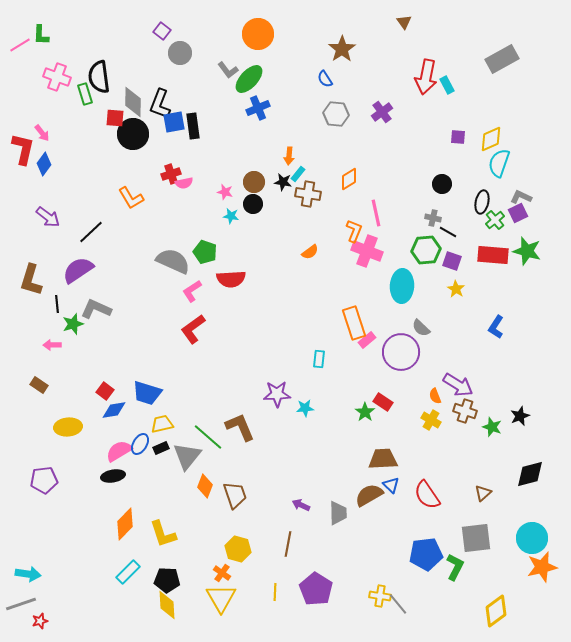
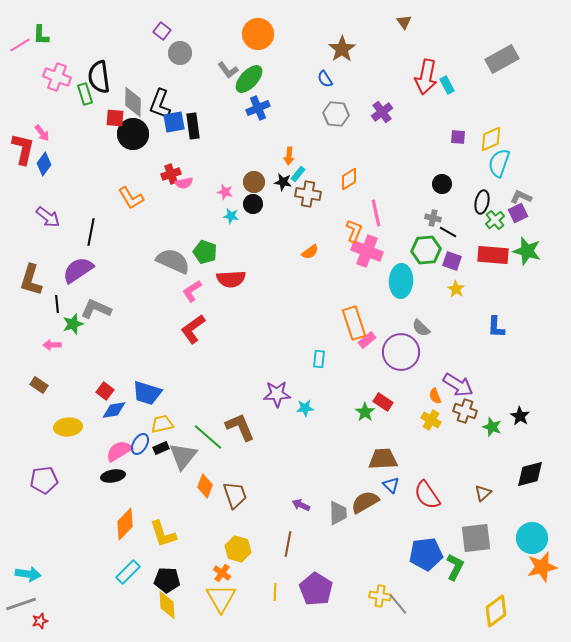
black line at (91, 232): rotated 36 degrees counterclockwise
cyan ellipse at (402, 286): moved 1 px left, 5 px up
blue L-shape at (496, 327): rotated 30 degrees counterclockwise
black star at (520, 416): rotated 18 degrees counterclockwise
gray triangle at (187, 456): moved 4 px left
brown semicircle at (369, 495): moved 4 px left, 7 px down
